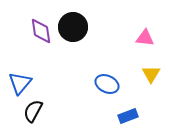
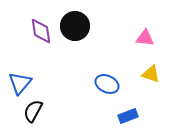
black circle: moved 2 px right, 1 px up
yellow triangle: rotated 42 degrees counterclockwise
